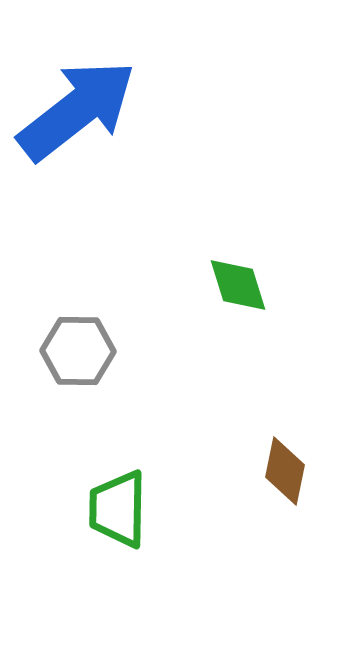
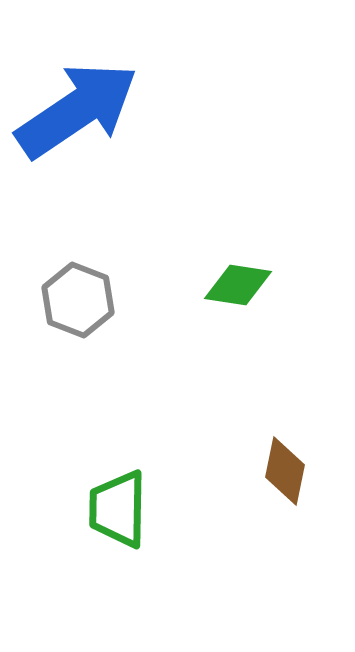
blue arrow: rotated 4 degrees clockwise
green diamond: rotated 64 degrees counterclockwise
gray hexagon: moved 51 px up; rotated 20 degrees clockwise
